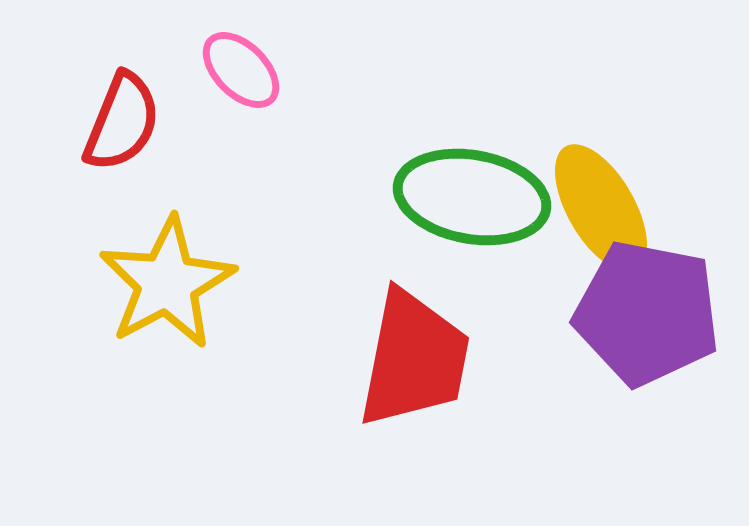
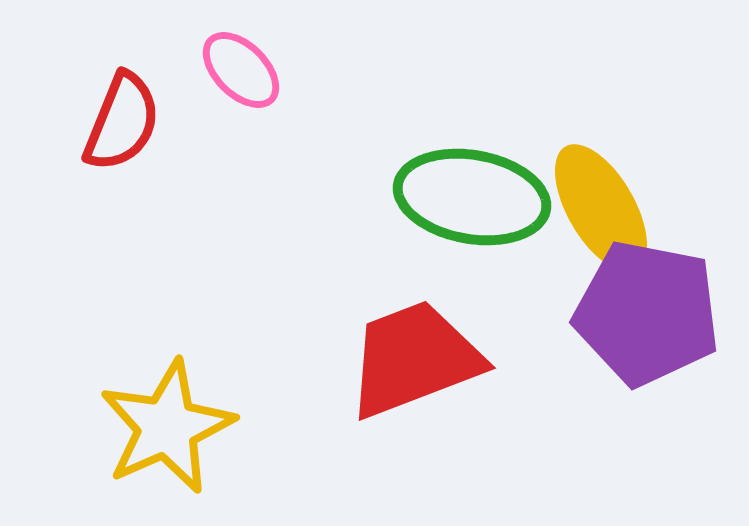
yellow star: moved 144 px down; rotated 4 degrees clockwise
red trapezoid: rotated 122 degrees counterclockwise
